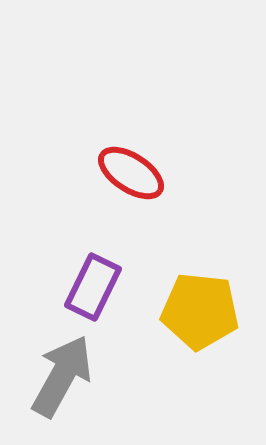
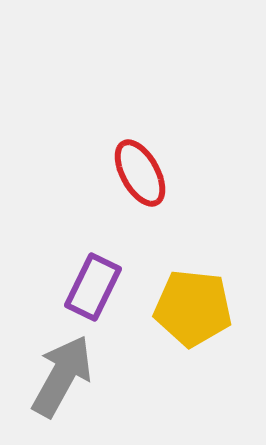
red ellipse: moved 9 px right; rotated 28 degrees clockwise
yellow pentagon: moved 7 px left, 3 px up
